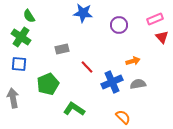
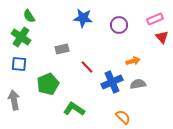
blue star: moved 5 px down
gray arrow: moved 1 px right, 2 px down
